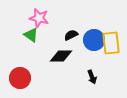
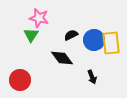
green triangle: rotated 28 degrees clockwise
black diamond: moved 1 px right, 2 px down; rotated 55 degrees clockwise
red circle: moved 2 px down
